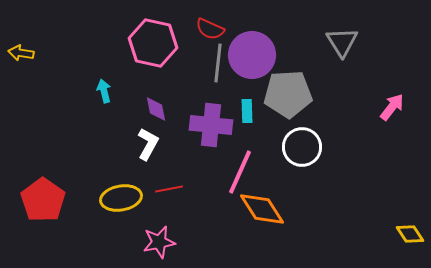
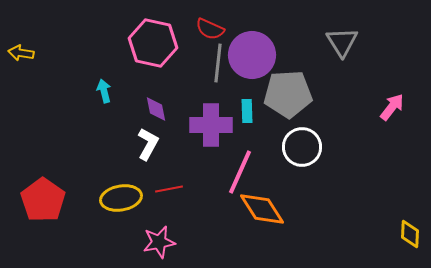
purple cross: rotated 6 degrees counterclockwise
yellow diamond: rotated 36 degrees clockwise
